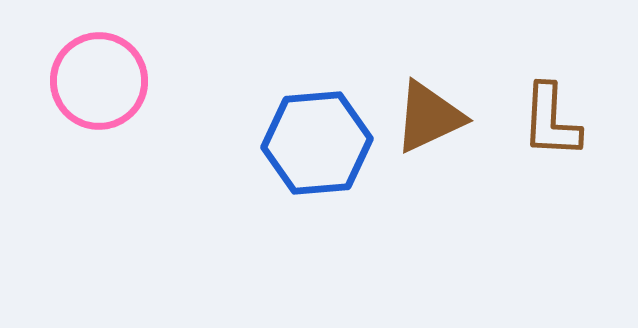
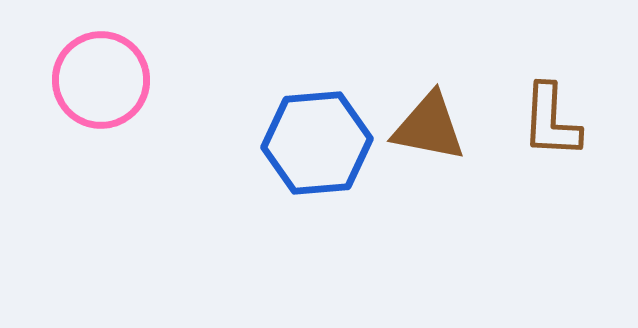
pink circle: moved 2 px right, 1 px up
brown triangle: moved 10 px down; rotated 36 degrees clockwise
